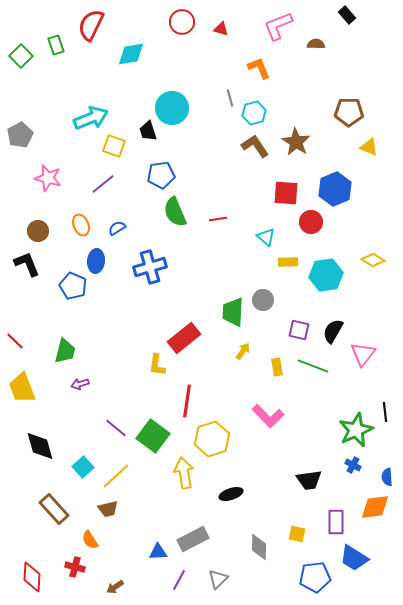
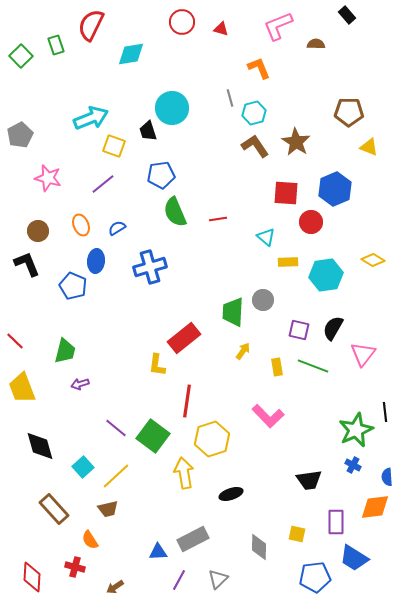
black semicircle at (333, 331): moved 3 px up
